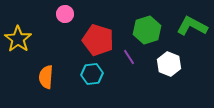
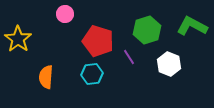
red pentagon: moved 1 px down
